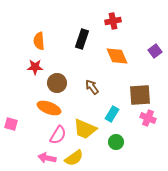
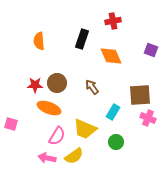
purple square: moved 4 px left, 1 px up; rotated 32 degrees counterclockwise
orange diamond: moved 6 px left
red star: moved 18 px down
cyan rectangle: moved 1 px right, 2 px up
pink semicircle: moved 1 px left, 1 px down
yellow semicircle: moved 2 px up
